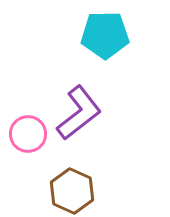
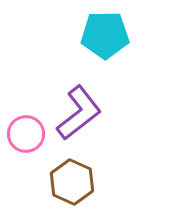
pink circle: moved 2 px left
brown hexagon: moved 9 px up
